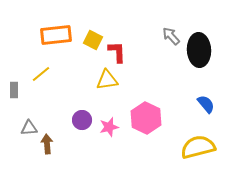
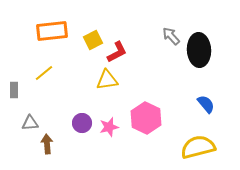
orange rectangle: moved 4 px left, 4 px up
yellow square: rotated 36 degrees clockwise
red L-shape: rotated 65 degrees clockwise
yellow line: moved 3 px right, 1 px up
purple circle: moved 3 px down
gray triangle: moved 1 px right, 5 px up
